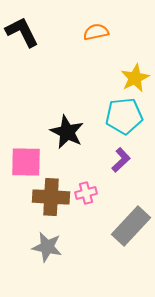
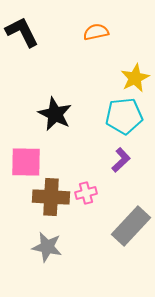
black star: moved 12 px left, 18 px up
